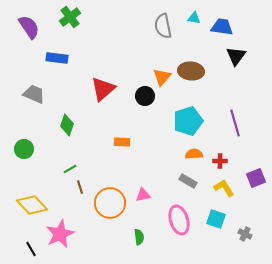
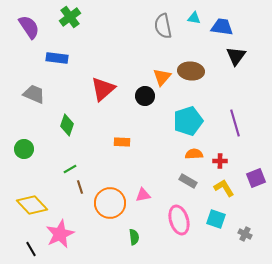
green semicircle: moved 5 px left
